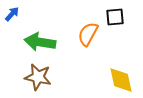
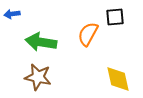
blue arrow: rotated 140 degrees counterclockwise
green arrow: moved 1 px right
yellow diamond: moved 3 px left, 1 px up
